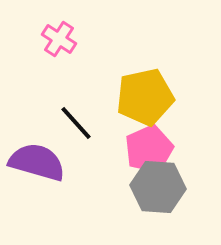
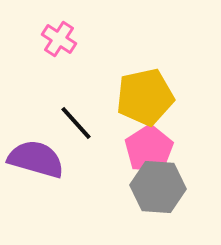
pink pentagon: rotated 9 degrees counterclockwise
purple semicircle: moved 1 px left, 3 px up
